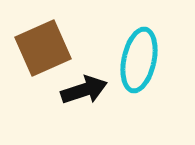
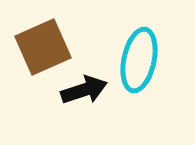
brown square: moved 1 px up
